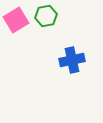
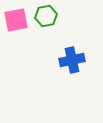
pink square: rotated 20 degrees clockwise
